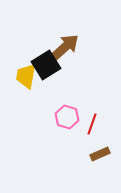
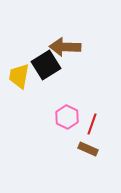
brown arrow: rotated 136 degrees counterclockwise
yellow trapezoid: moved 7 px left
pink hexagon: rotated 10 degrees clockwise
brown rectangle: moved 12 px left, 5 px up; rotated 48 degrees clockwise
